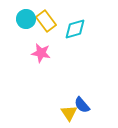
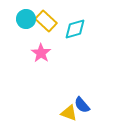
yellow rectangle: rotated 10 degrees counterclockwise
pink star: rotated 24 degrees clockwise
yellow triangle: rotated 36 degrees counterclockwise
